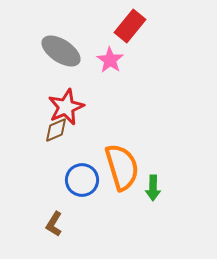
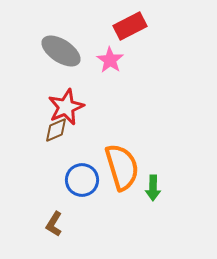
red rectangle: rotated 24 degrees clockwise
